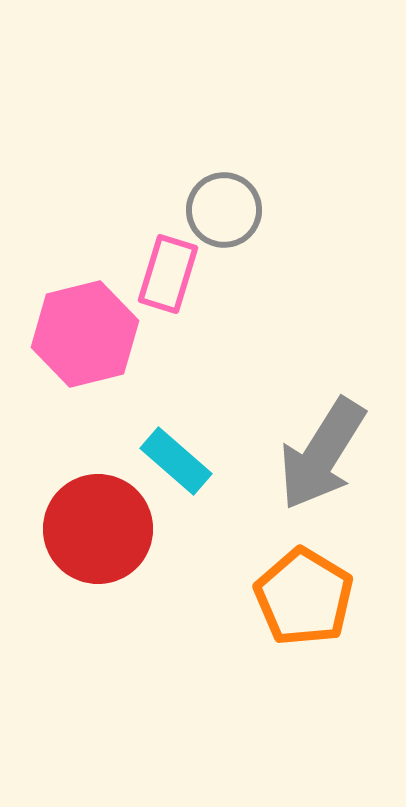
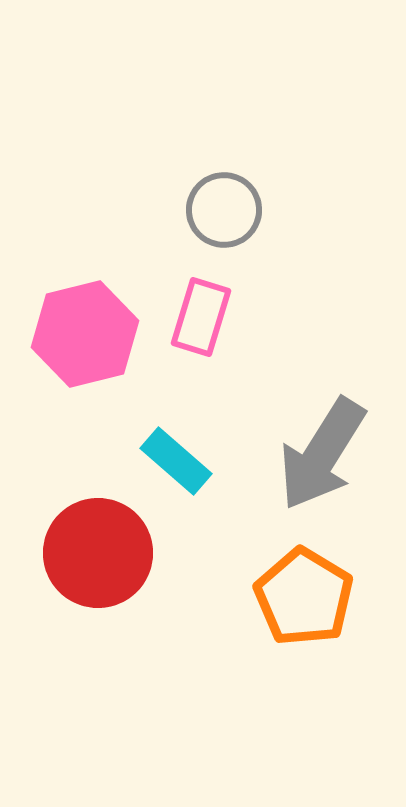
pink rectangle: moved 33 px right, 43 px down
red circle: moved 24 px down
